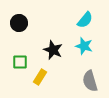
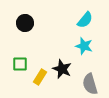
black circle: moved 6 px right
black star: moved 9 px right, 19 px down
green square: moved 2 px down
gray semicircle: moved 3 px down
